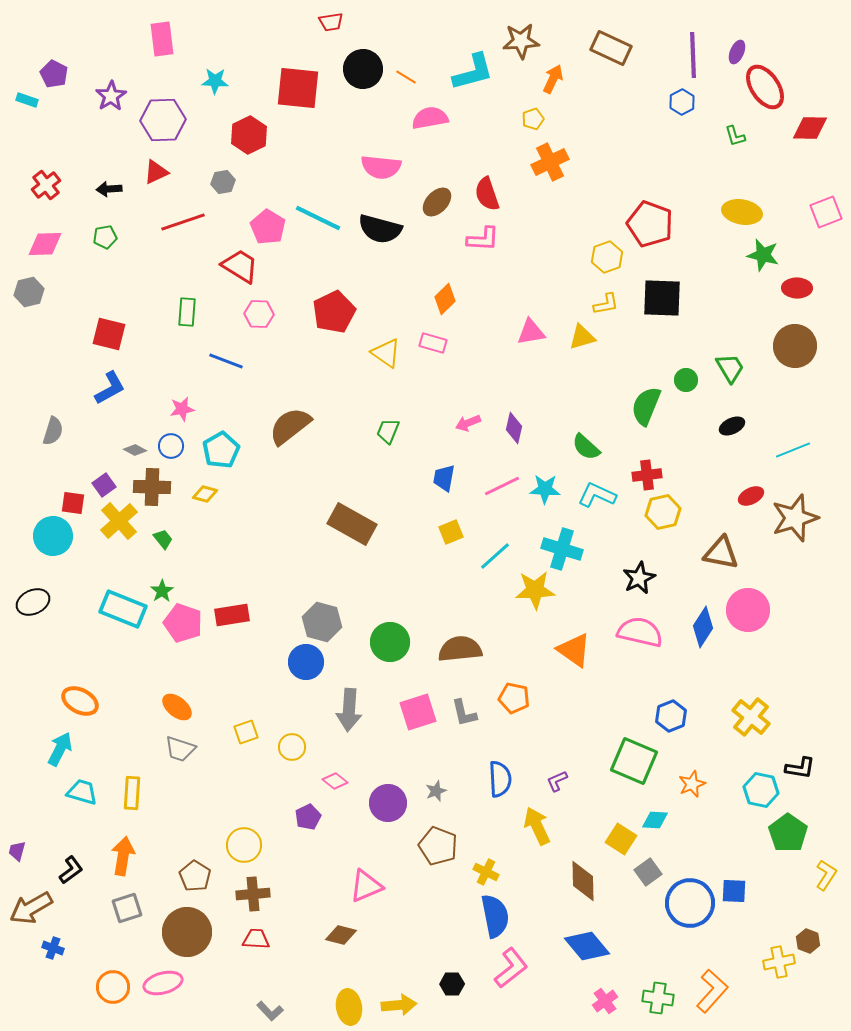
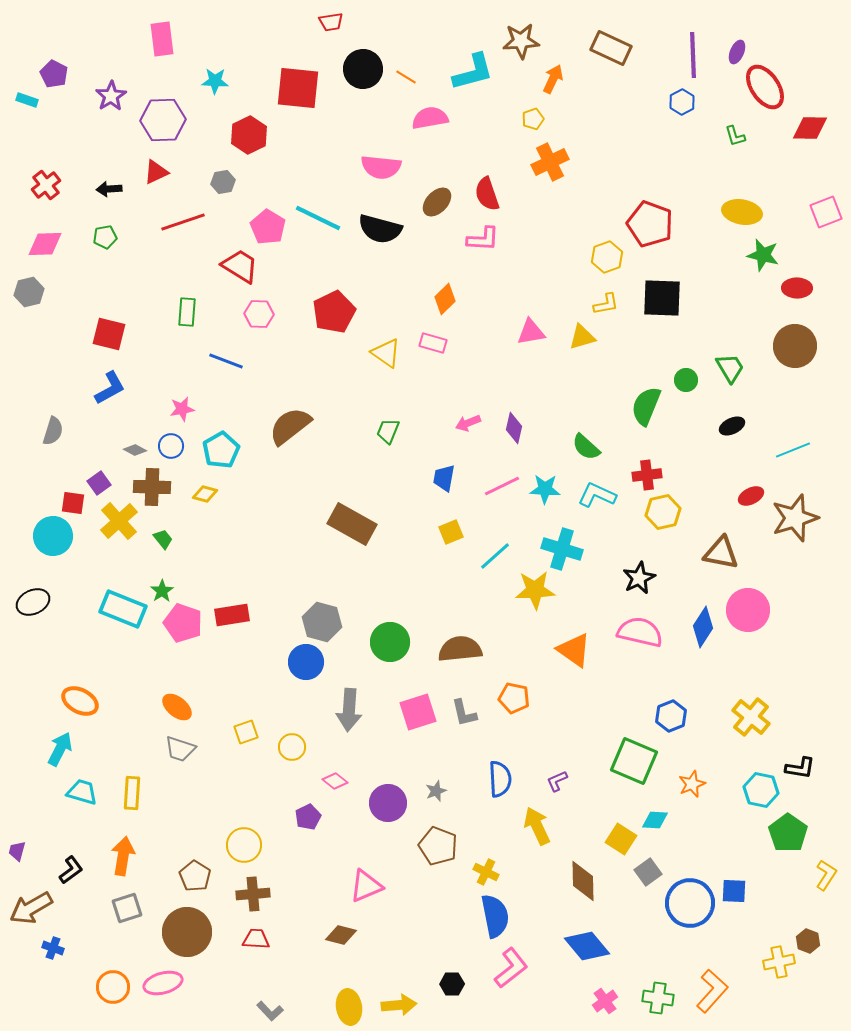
purple square at (104, 485): moved 5 px left, 2 px up
